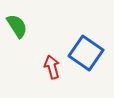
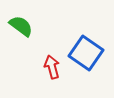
green semicircle: moved 4 px right; rotated 20 degrees counterclockwise
